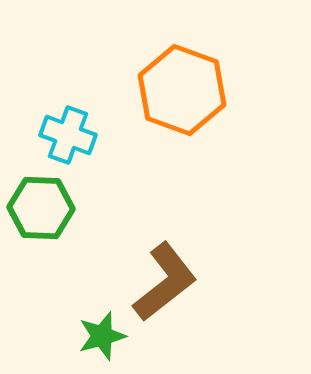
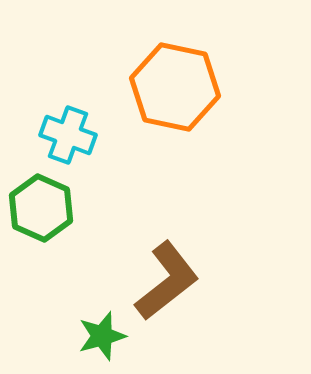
orange hexagon: moved 7 px left, 3 px up; rotated 8 degrees counterclockwise
green hexagon: rotated 22 degrees clockwise
brown L-shape: moved 2 px right, 1 px up
